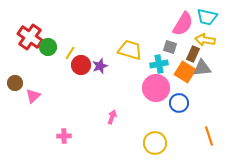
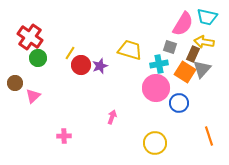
yellow arrow: moved 1 px left, 2 px down
green circle: moved 10 px left, 11 px down
gray triangle: moved 1 px down; rotated 42 degrees counterclockwise
